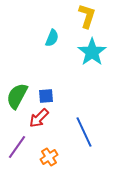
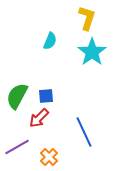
yellow L-shape: moved 2 px down
cyan semicircle: moved 2 px left, 3 px down
purple line: rotated 25 degrees clockwise
orange cross: rotated 12 degrees counterclockwise
